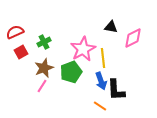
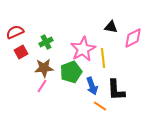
green cross: moved 2 px right
brown star: rotated 18 degrees clockwise
blue arrow: moved 9 px left, 5 px down
